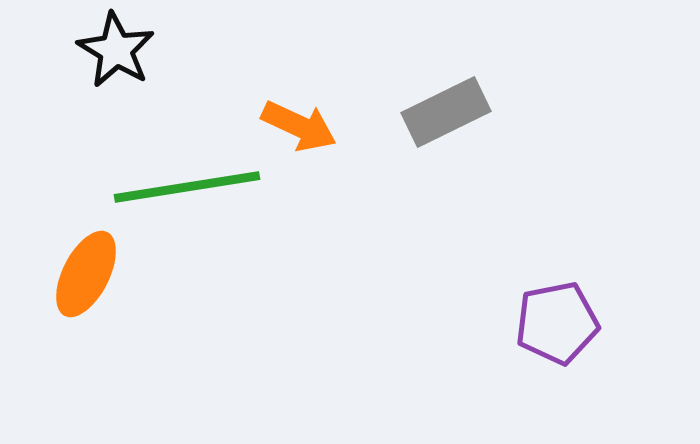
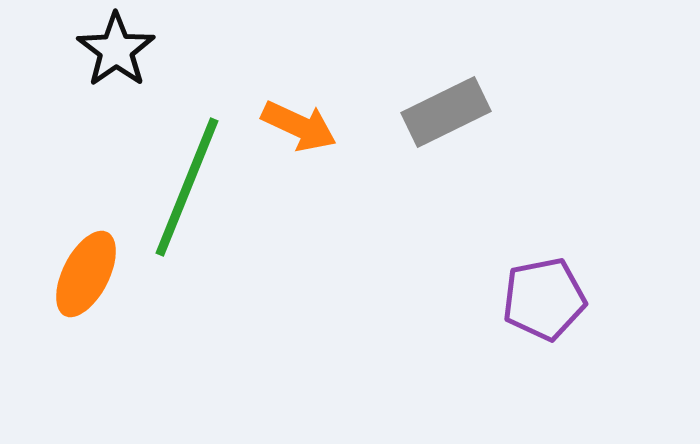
black star: rotated 6 degrees clockwise
green line: rotated 59 degrees counterclockwise
purple pentagon: moved 13 px left, 24 px up
